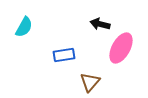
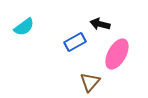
cyan semicircle: rotated 25 degrees clockwise
pink ellipse: moved 4 px left, 6 px down
blue rectangle: moved 11 px right, 13 px up; rotated 20 degrees counterclockwise
